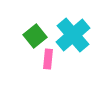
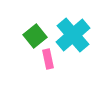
pink rectangle: rotated 18 degrees counterclockwise
